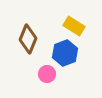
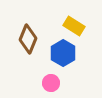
blue hexagon: moved 2 px left; rotated 10 degrees counterclockwise
pink circle: moved 4 px right, 9 px down
